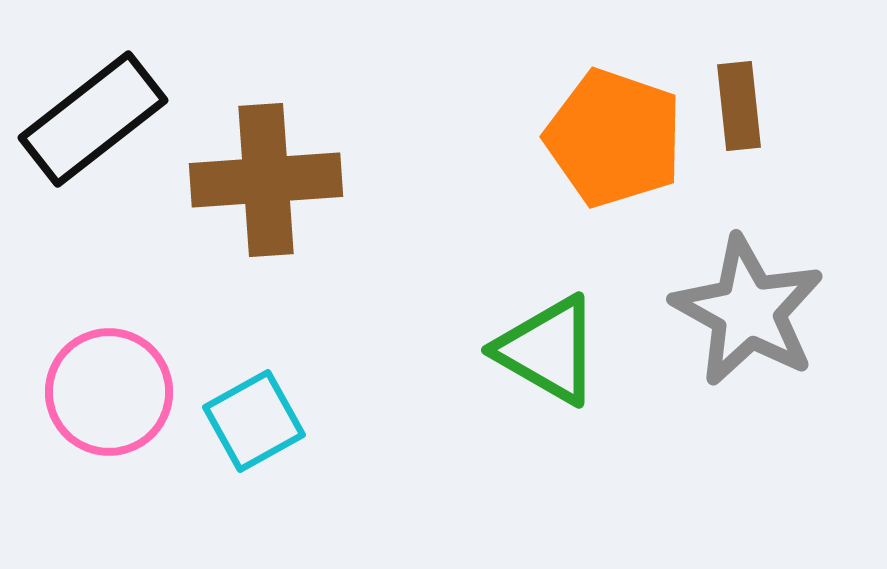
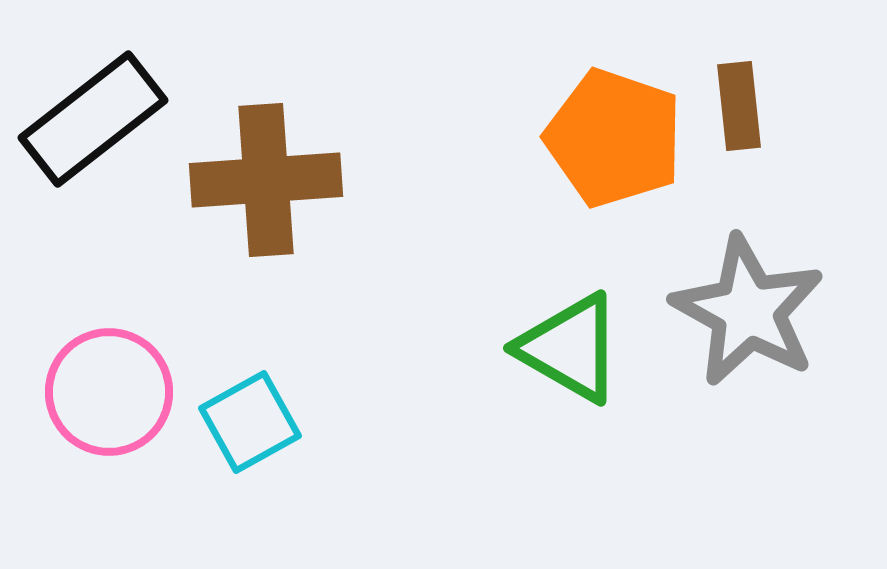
green triangle: moved 22 px right, 2 px up
cyan square: moved 4 px left, 1 px down
